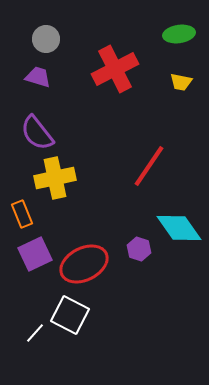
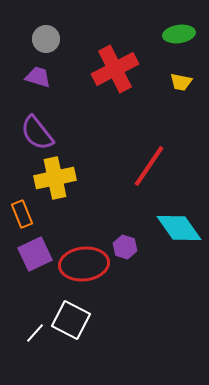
purple hexagon: moved 14 px left, 2 px up
red ellipse: rotated 21 degrees clockwise
white square: moved 1 px right, 5 px down
